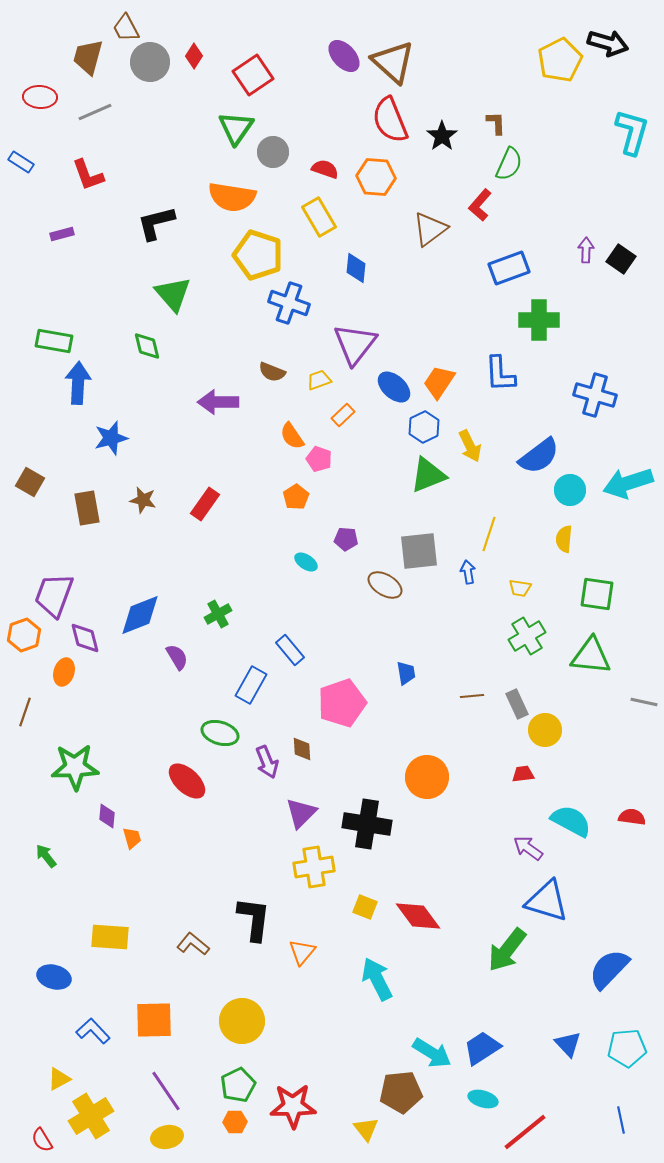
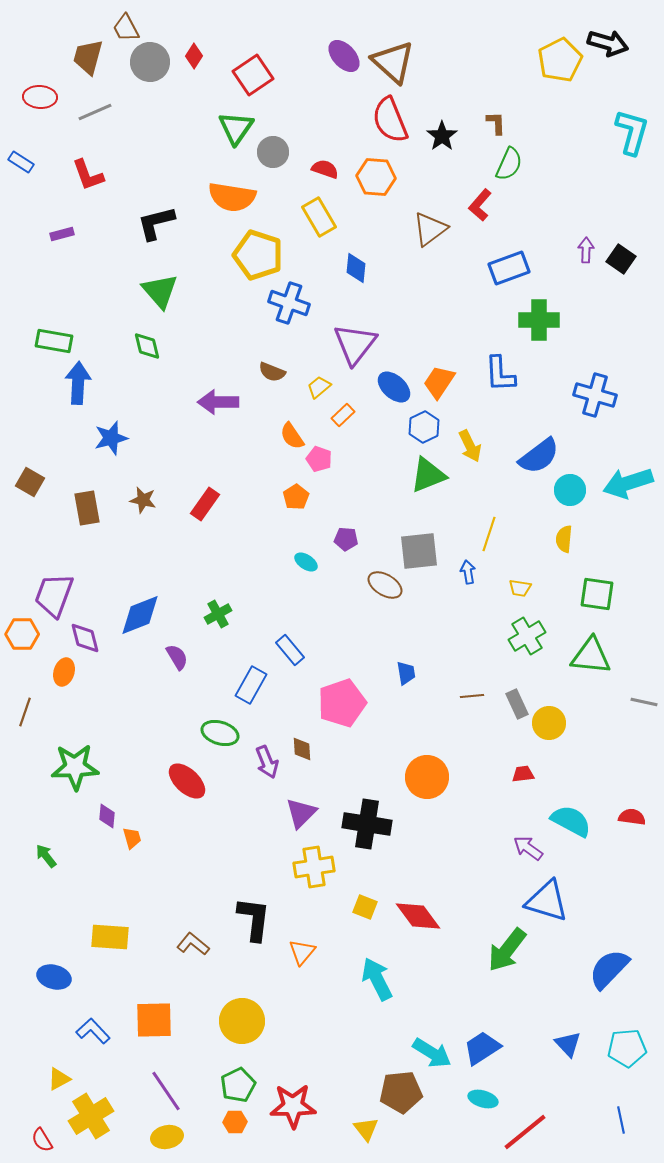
green triangle at (173, 294): moved 13 px left, 3 px up
yellow trapezoid at (319, 380): moved 7 px down; rotated 20 degrees counterclockwise
orange hexagon at (24, 635): moved 2 px left, 1 px up; rotated 20 degrees clockwise
yellow circle at (545, 730): moved 4 px right, 7 px up
